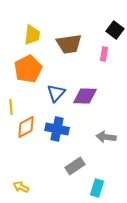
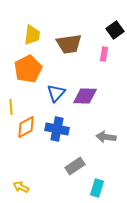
black square: rotated 18 degrees clockwise
